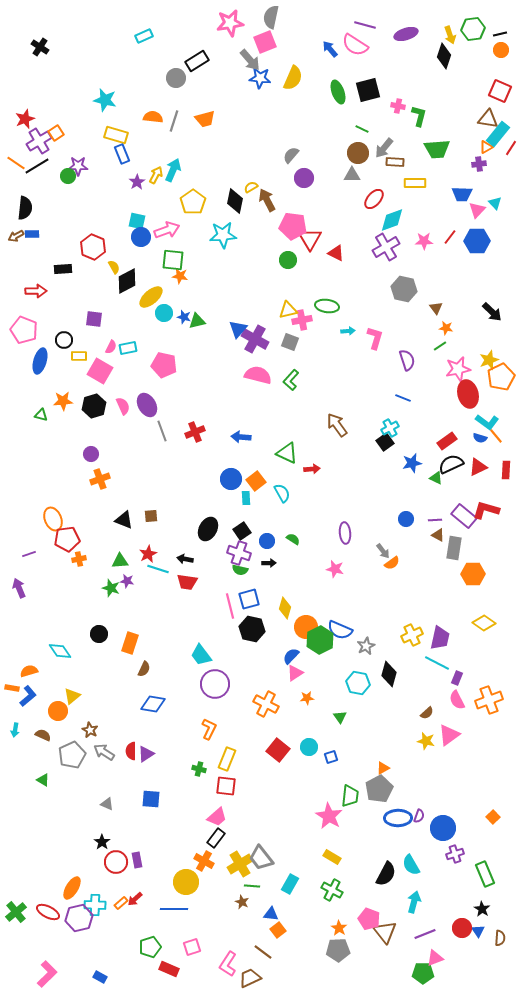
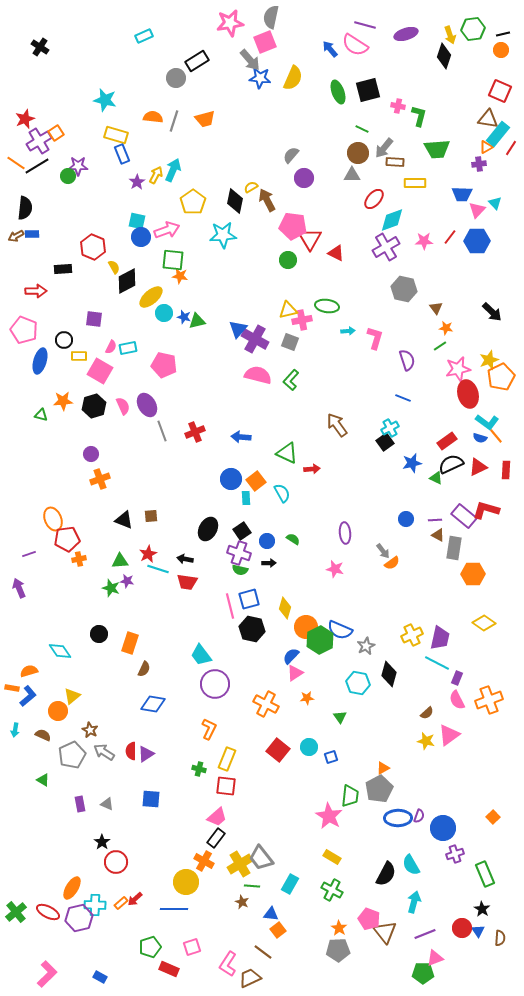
black line at (500, 34): moved 3 px right
purple rectangle at (137, 860): moved 57 px left, 56 px up
